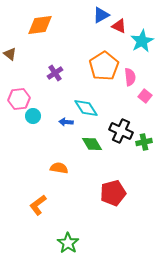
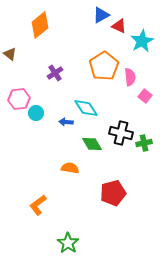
orange diamond: rotated 32 degrees counterclockwise
cyan circle: moved 3 px right, 3 px up
black cross: moved 2 px down; rotated 10 degrees counterclockwise
green cross: moved 1 px down
orange semicircle: moved 11 px right
